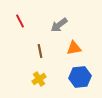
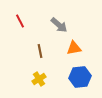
gray arrow: rotated 102 degrees counterclockwise
